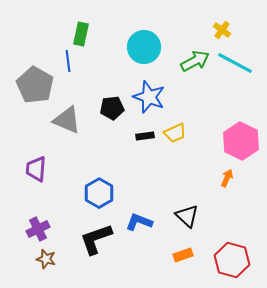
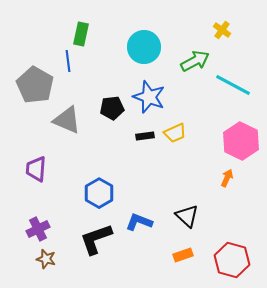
cyan line: moved 2 px left, 22 px down
